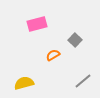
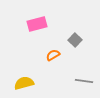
gray line: moved 1 px right; rotated 48 degrees clockwise
